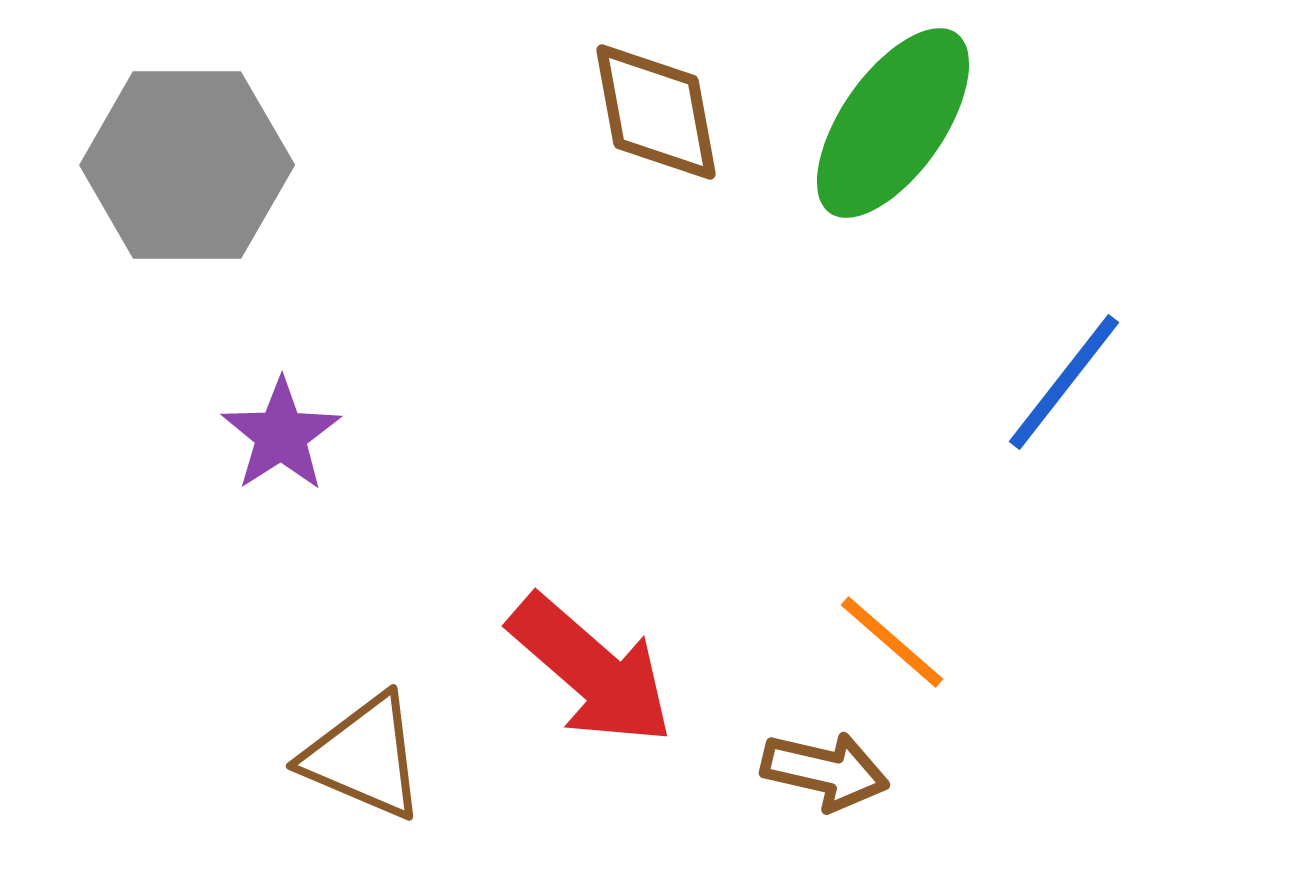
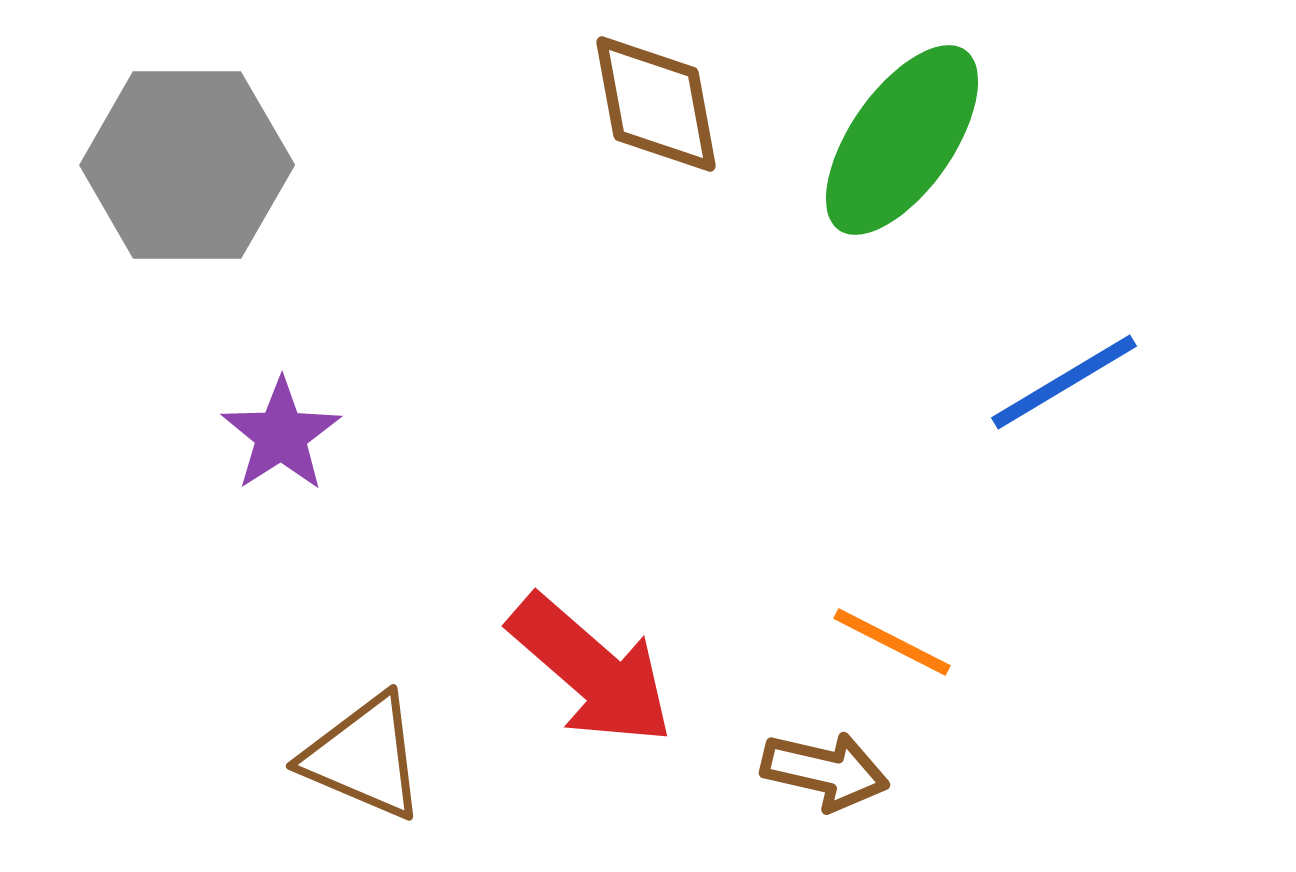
brown diamond: moved 8 px up
green ellipse: moved 9 px right, 17 px down
blue line: rotated 21 degrees clockwise
orange line: rotated 14 degrees counterclockwise
